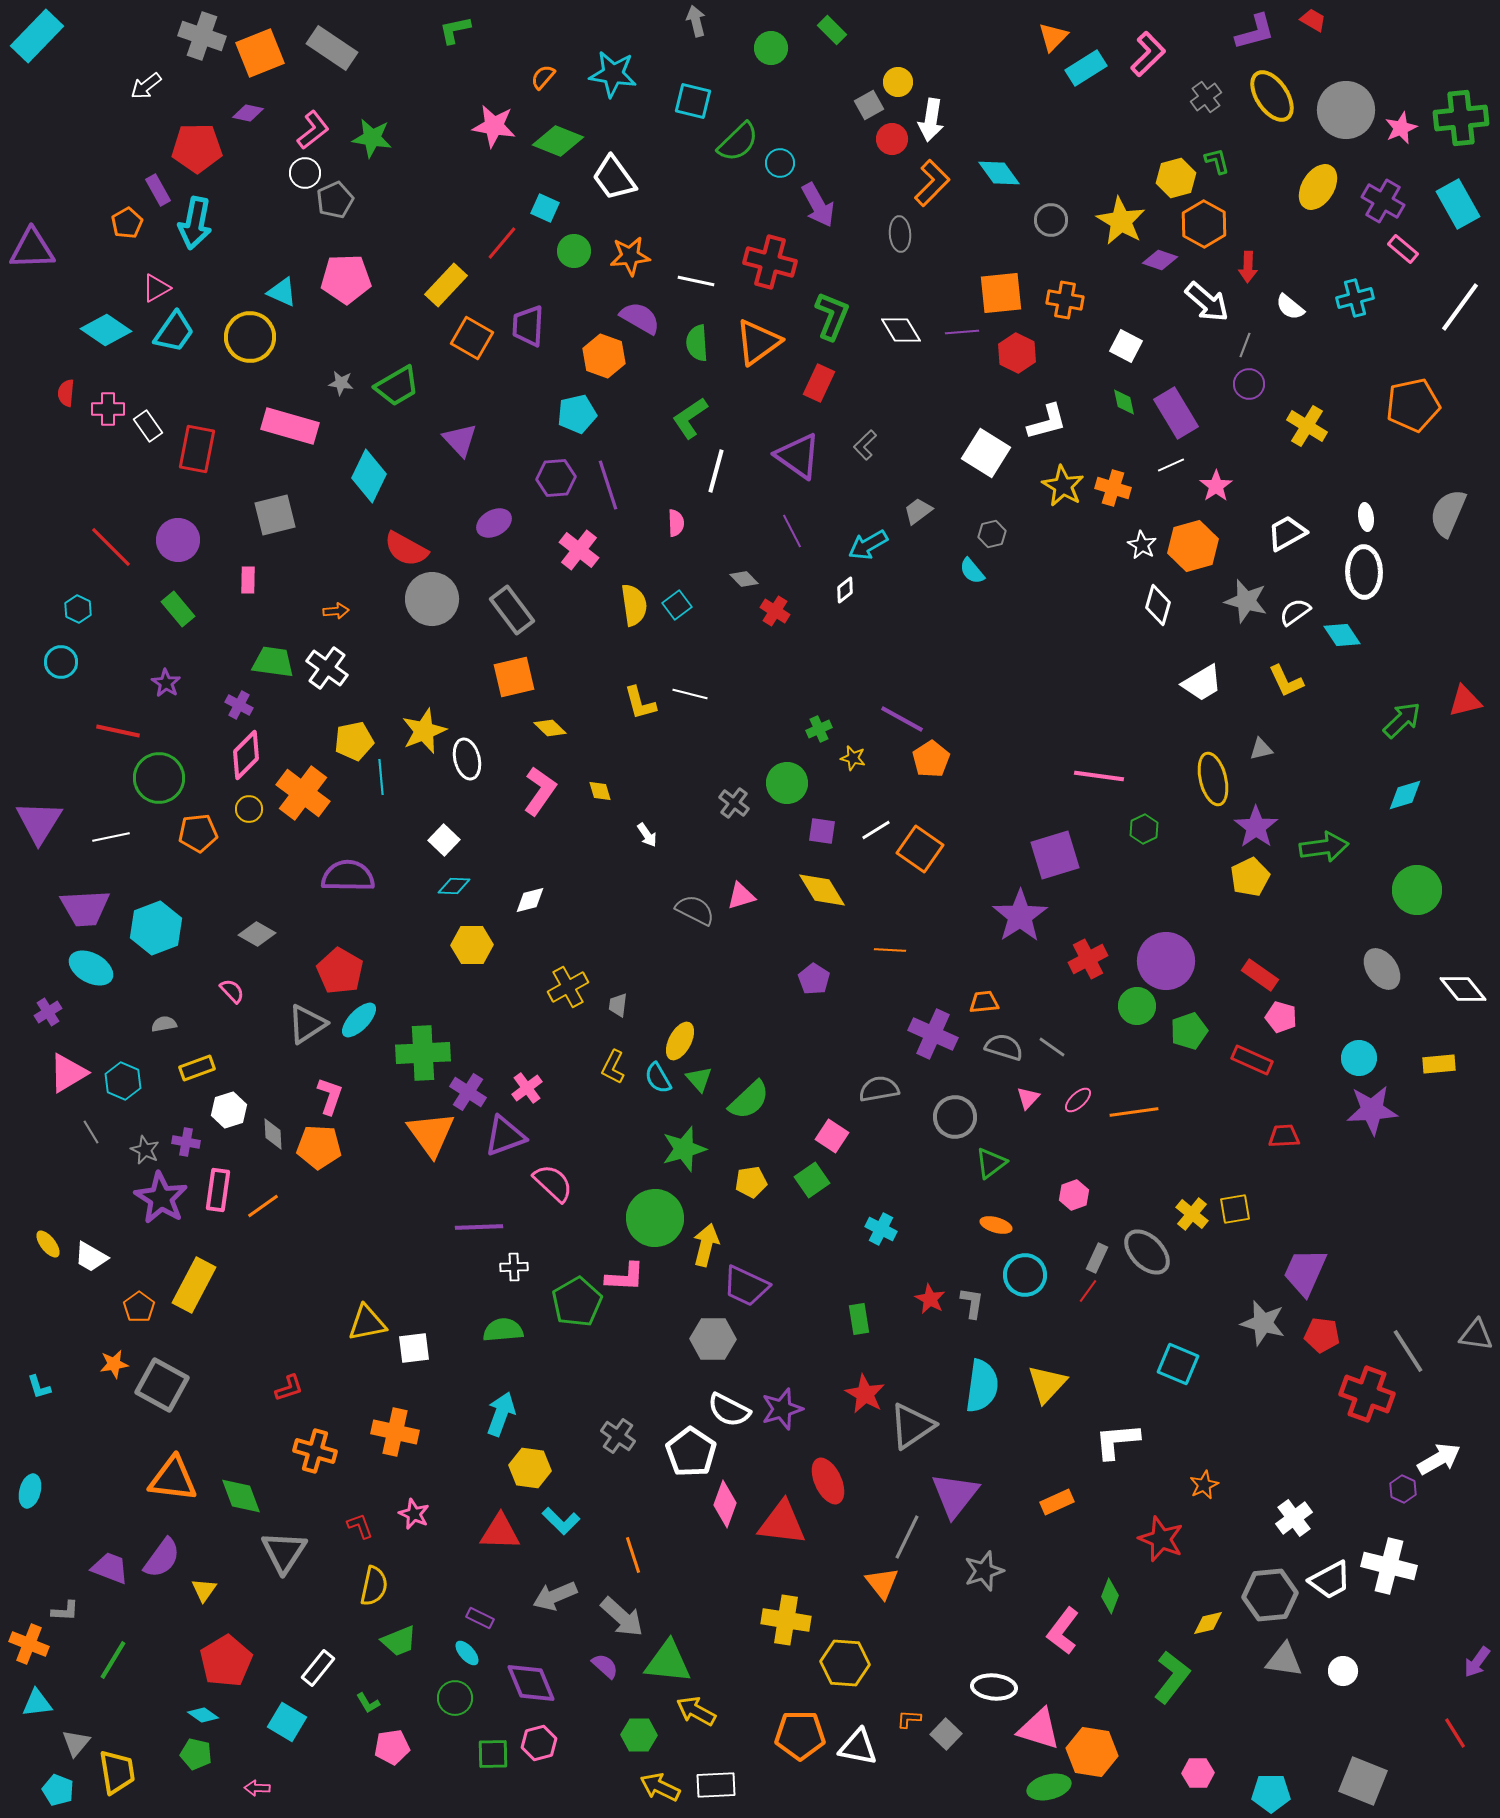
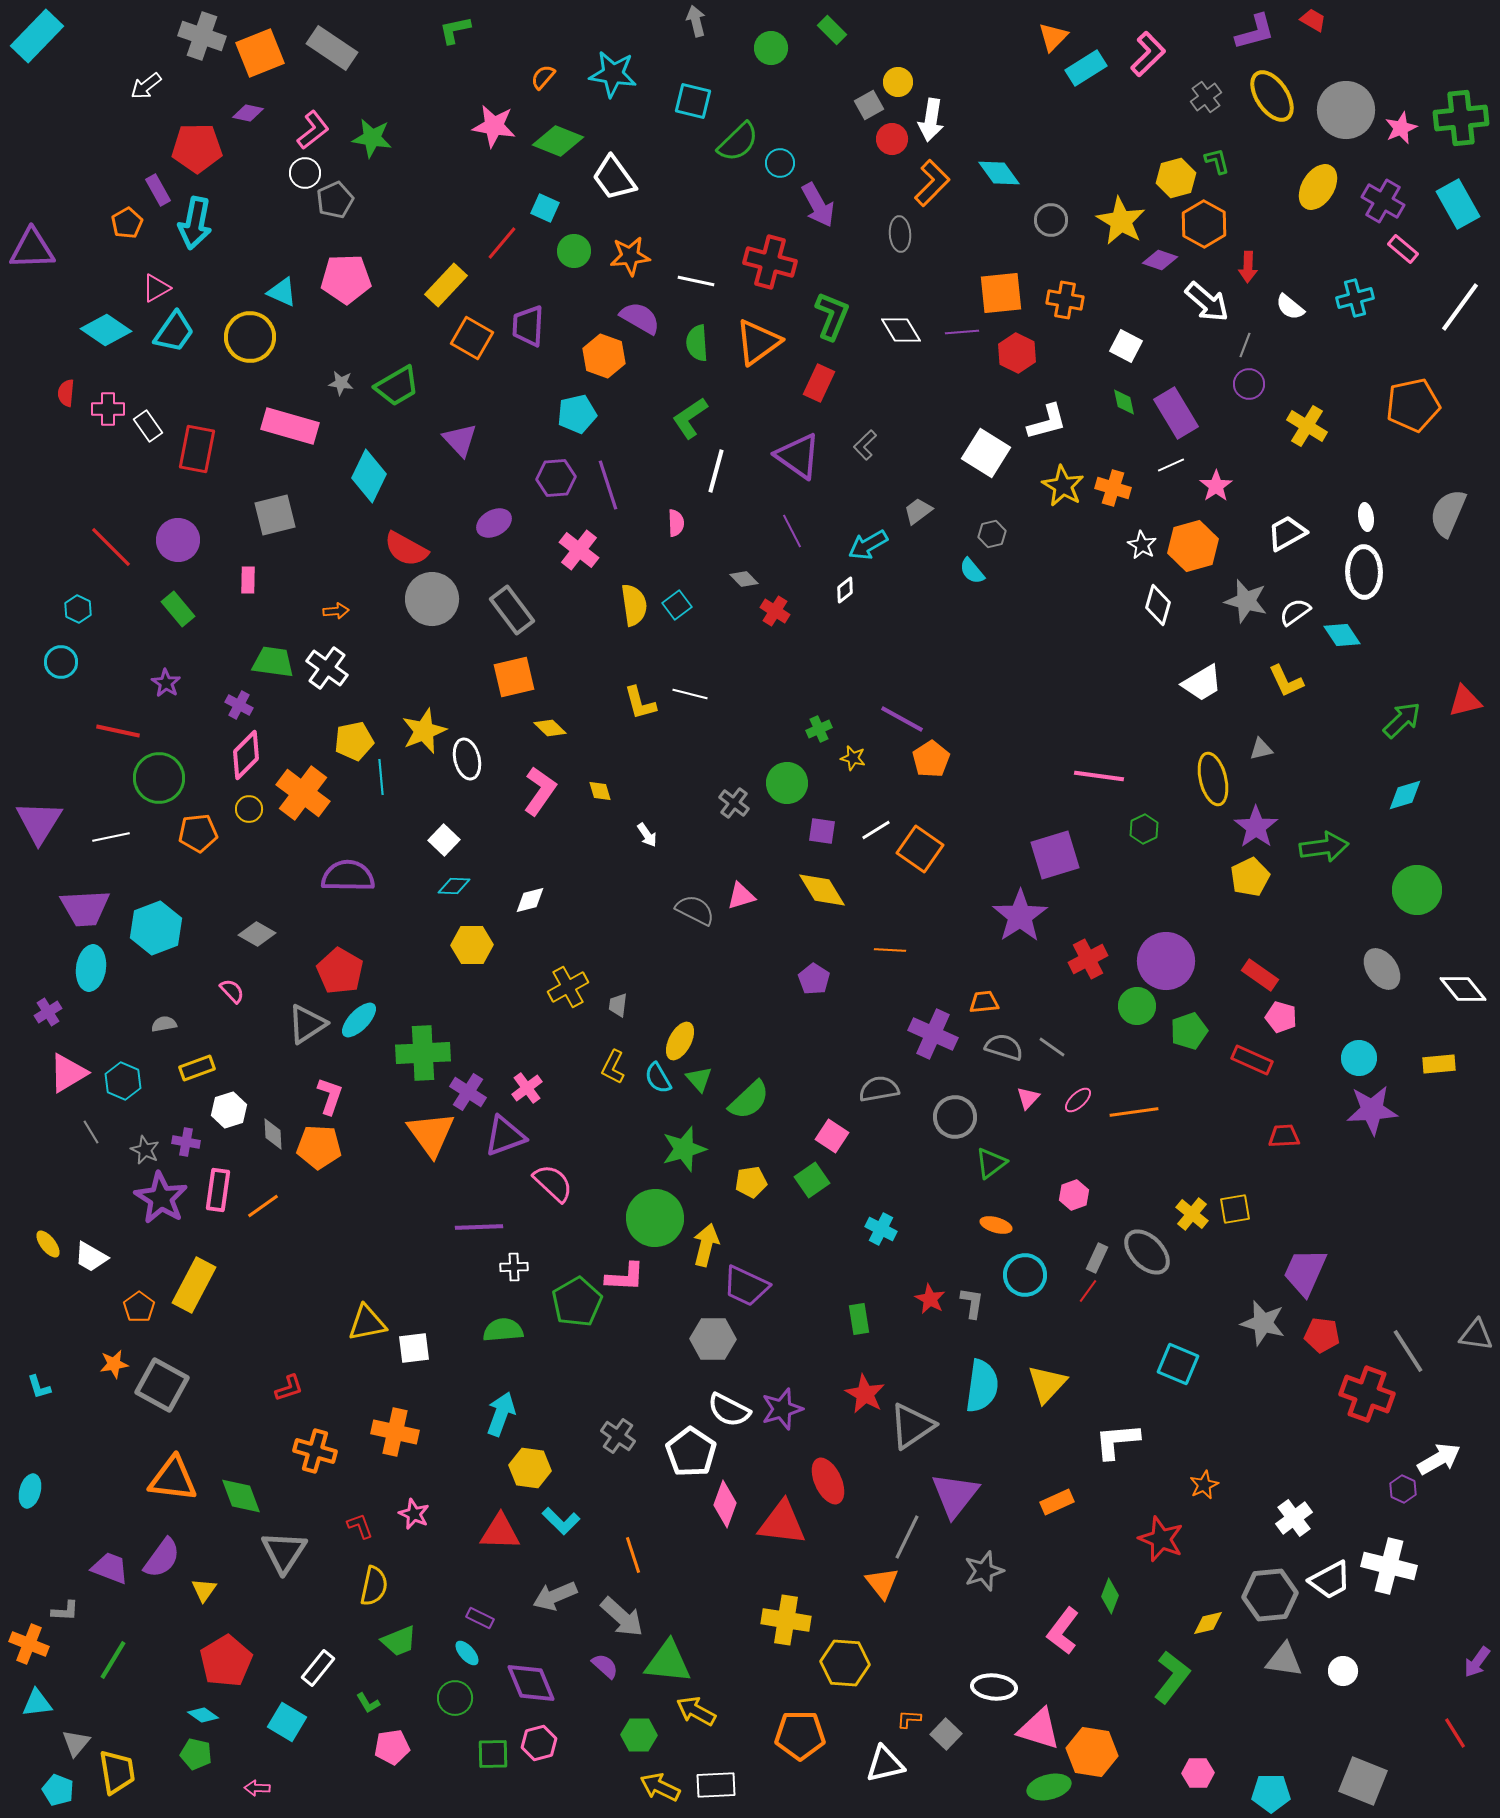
cyan ellipse at (91, 968): rotated 69 degrees clockwise
white triangle at (858, 1747): moved 27 px right, 17 px down; rotated 24 degrees counterclockwise
